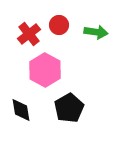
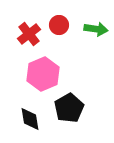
green arrow: moved 3 px up
pink hexagon: moved 2 px left, 4 px down; rotated 8 degrees clockwise
black diamond: moved 9 px right, 9 px down
